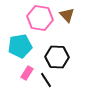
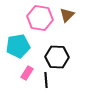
brown triangle: rotated 28 degrees clockwise
cyan pentagon: moved 2 px left
black line: rotated 28 degrees clockwise
